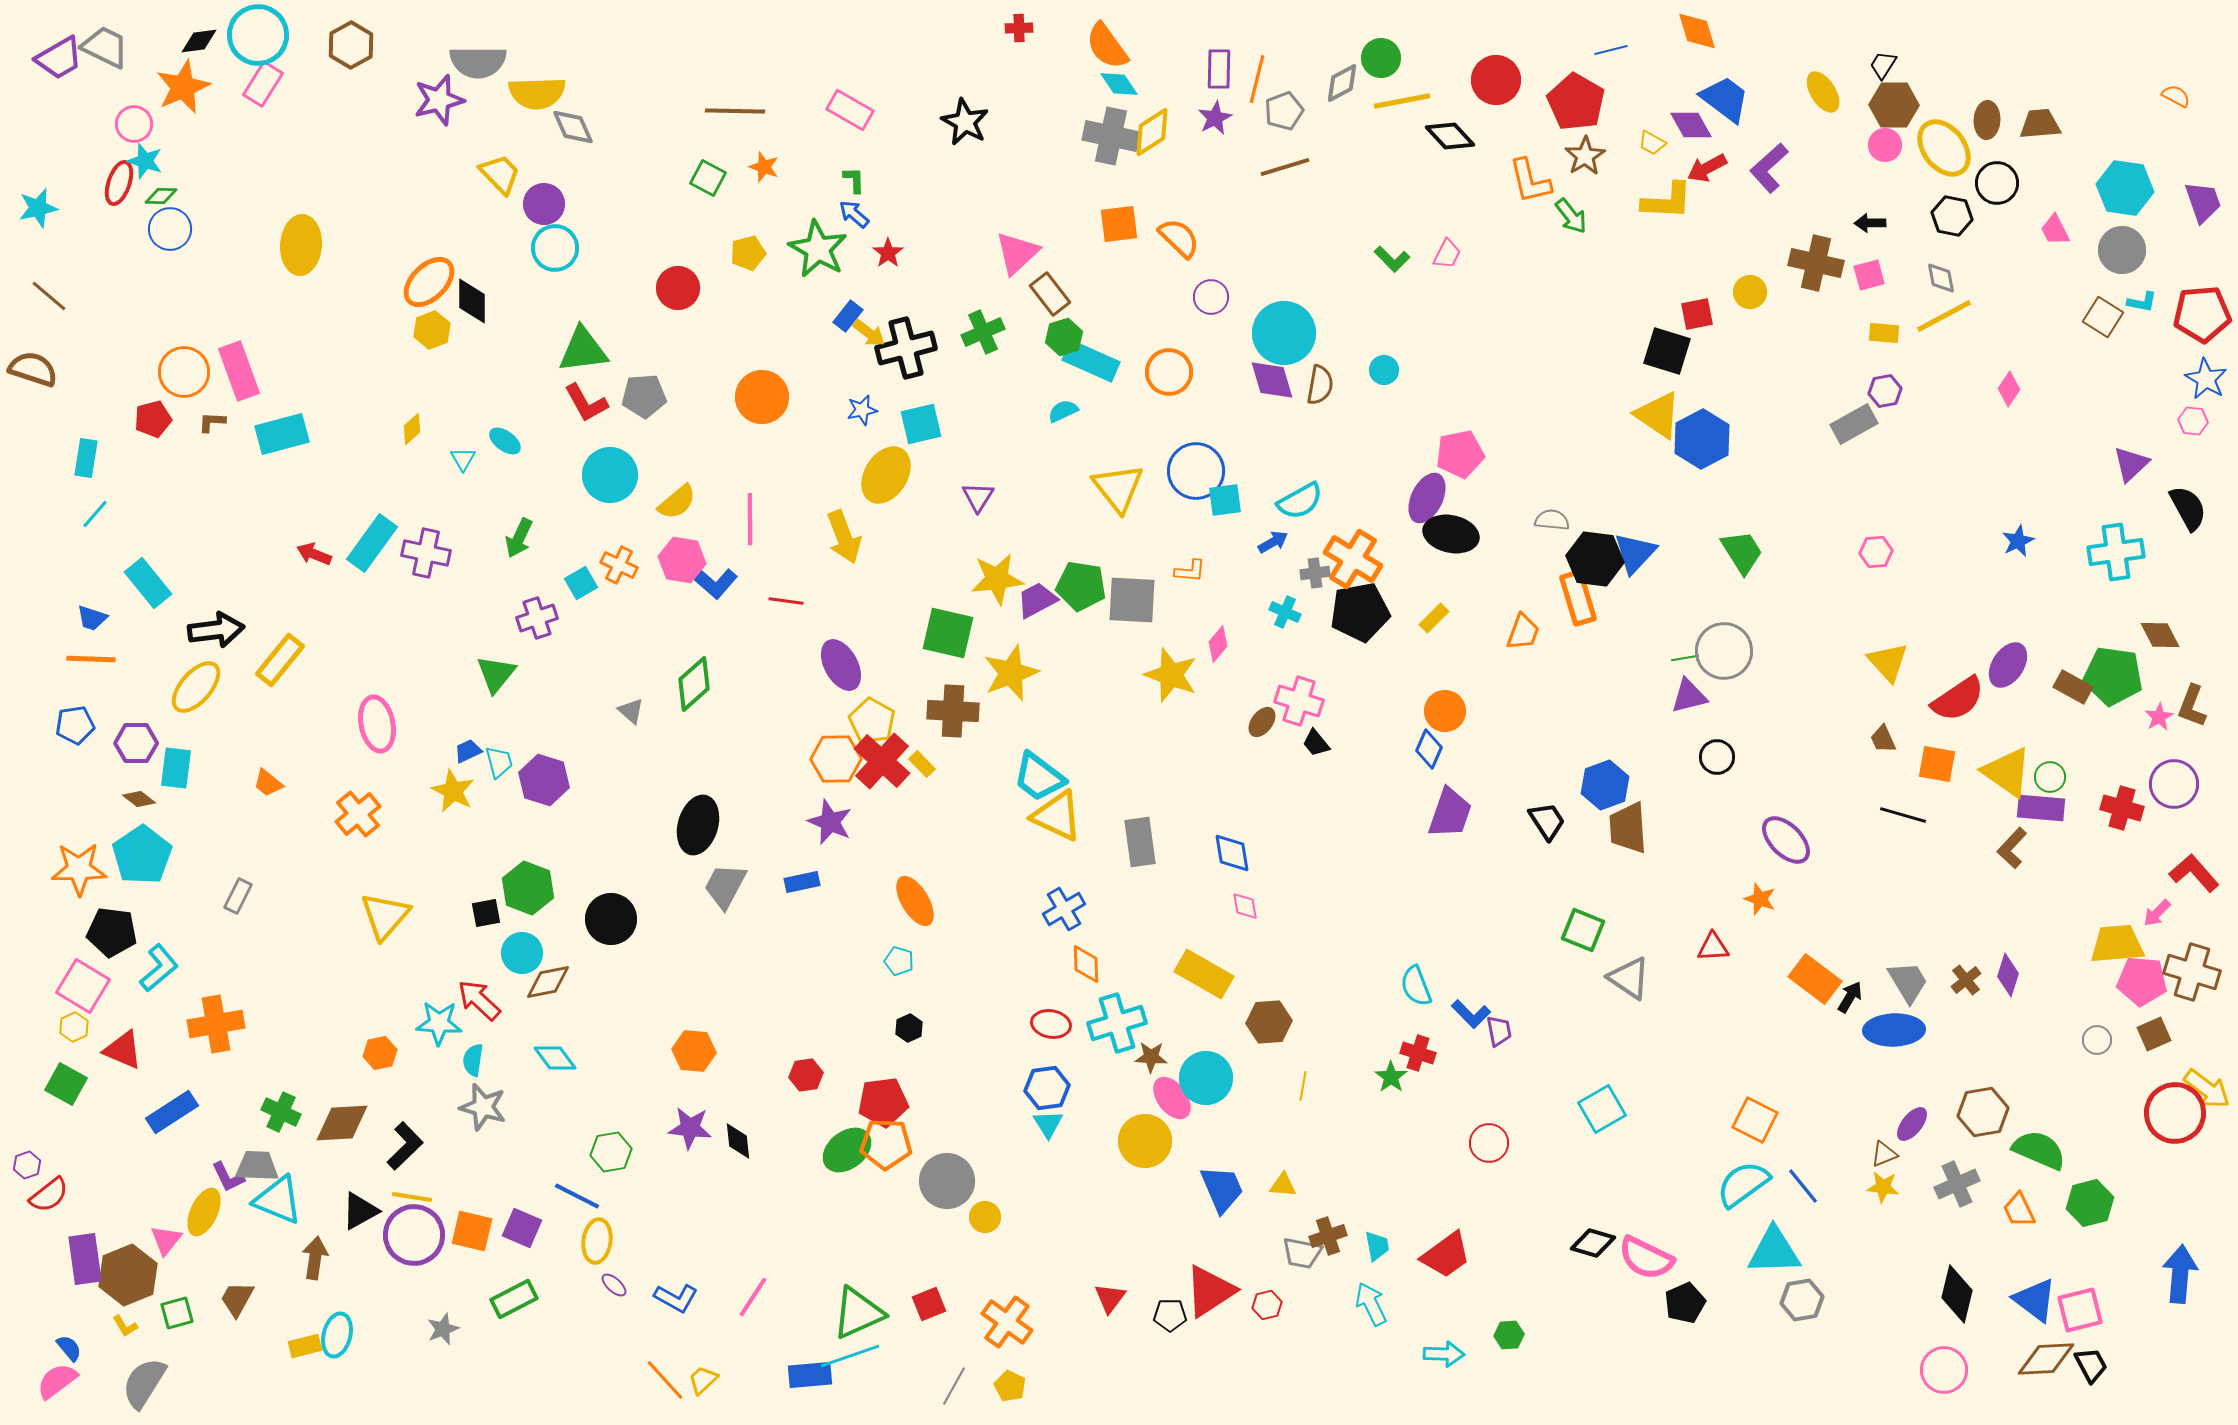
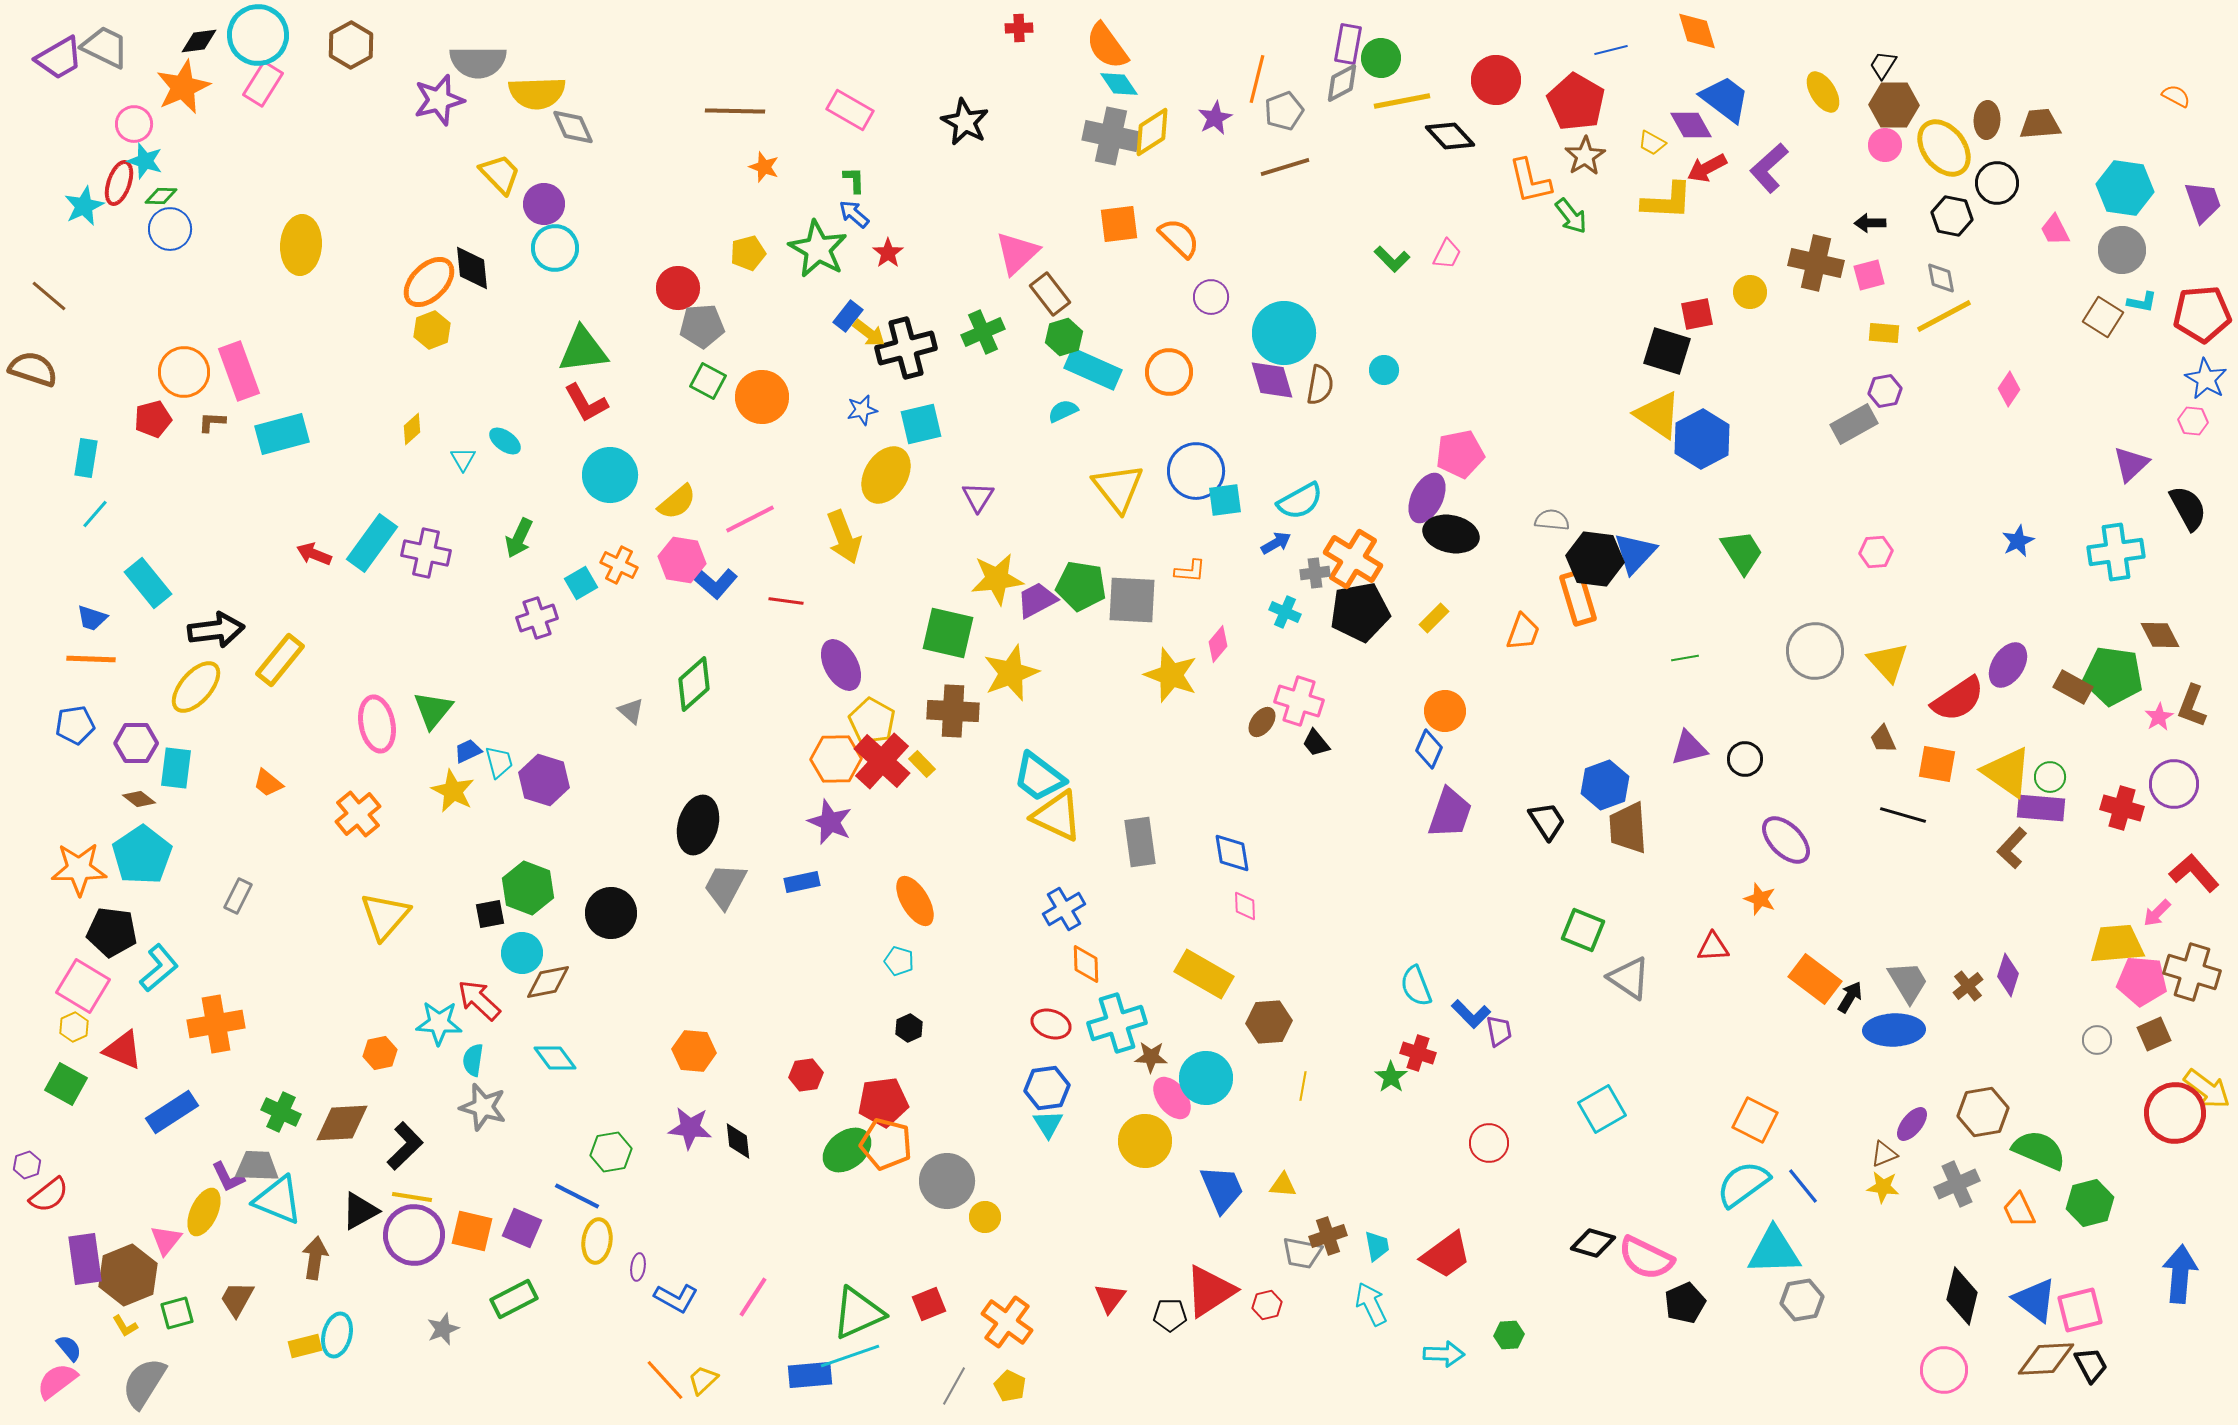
purple rectangle at (1219, 69): moved 129 px right, 25 px up; rotated 9 degrees clockwise
green square at (708, 178): moved 203 px down
cyan star at (38, 208): moved 46 px right, 2 px up; rotated 12 degrees counterclockwise
black diamond at (472, 301): moved 33 px up; rotated 6 degrees counterclockwise
cyan rectangle at (1091, 361): moved 2 px right, 8 px down
gray pentagon at (644, 396): moved 58 px right, 70 px up
pink line at (750, 519): rotated 63 degrees clockwise
blue arrow at (1273, 542): moved 3 px right, 1 px down
gray circle at (1724, 651): moved 91 px right
green triangle at (496, 674): moved 63 px left, 36 px down
purple triangle at (1689, 696): moved 52 px down
black circle at (1717, 757): moved 28 px right, 2 px down
pink diamond at (1245, 906): rotated 8 degrees clockwise
black square at (486, 913): moved 4 px right, 1 px down
black circle at (611, 919): moved 6 px up
brown cross at (1966, 980): moved 2 px right, 6 px down
red ellipse at (1051, 1024): rotated 9 degrees clockwise
orange pentagon at (886, 1144): rotated 12 degrees clockwise
purple ellipse at (614, 1285): moved 24 px right, 18 px up; rotated 56 degrees clockwise
black diamond at (1957, 1294): moved 5 px right, 2 px down
